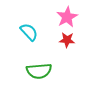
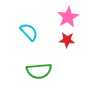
pink star: moved 1 px right
